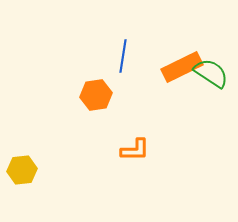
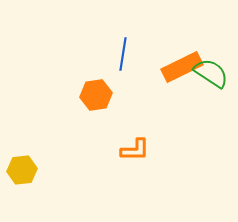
blue line: moved 2 px up
